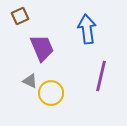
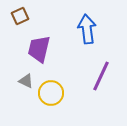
purple trapezoid: moved 3 px left, 1 px down; rotated 144 degrees counterclockwise
purple line: rotated 12 degrees clockwise
gray triangle: moved 4 px left
